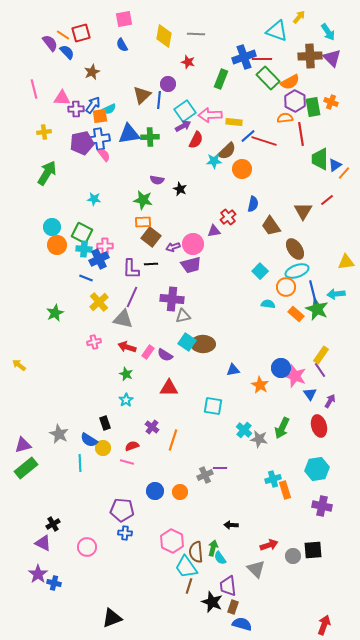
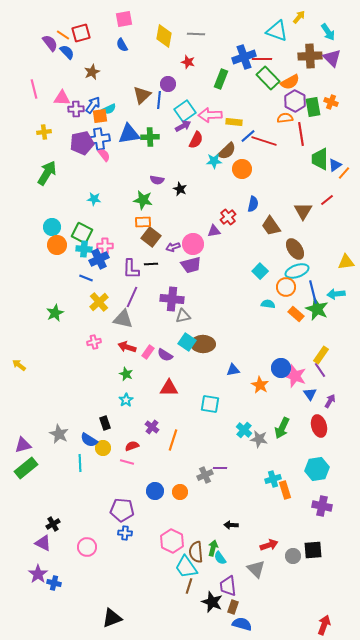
cyan square at (213, 406): moved 3 px left, 2 px up
